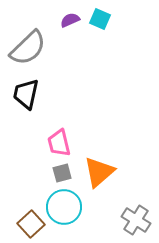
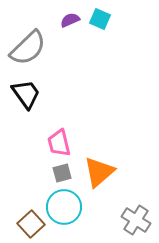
black trapezoid: rotated 132 degrees clockwise
